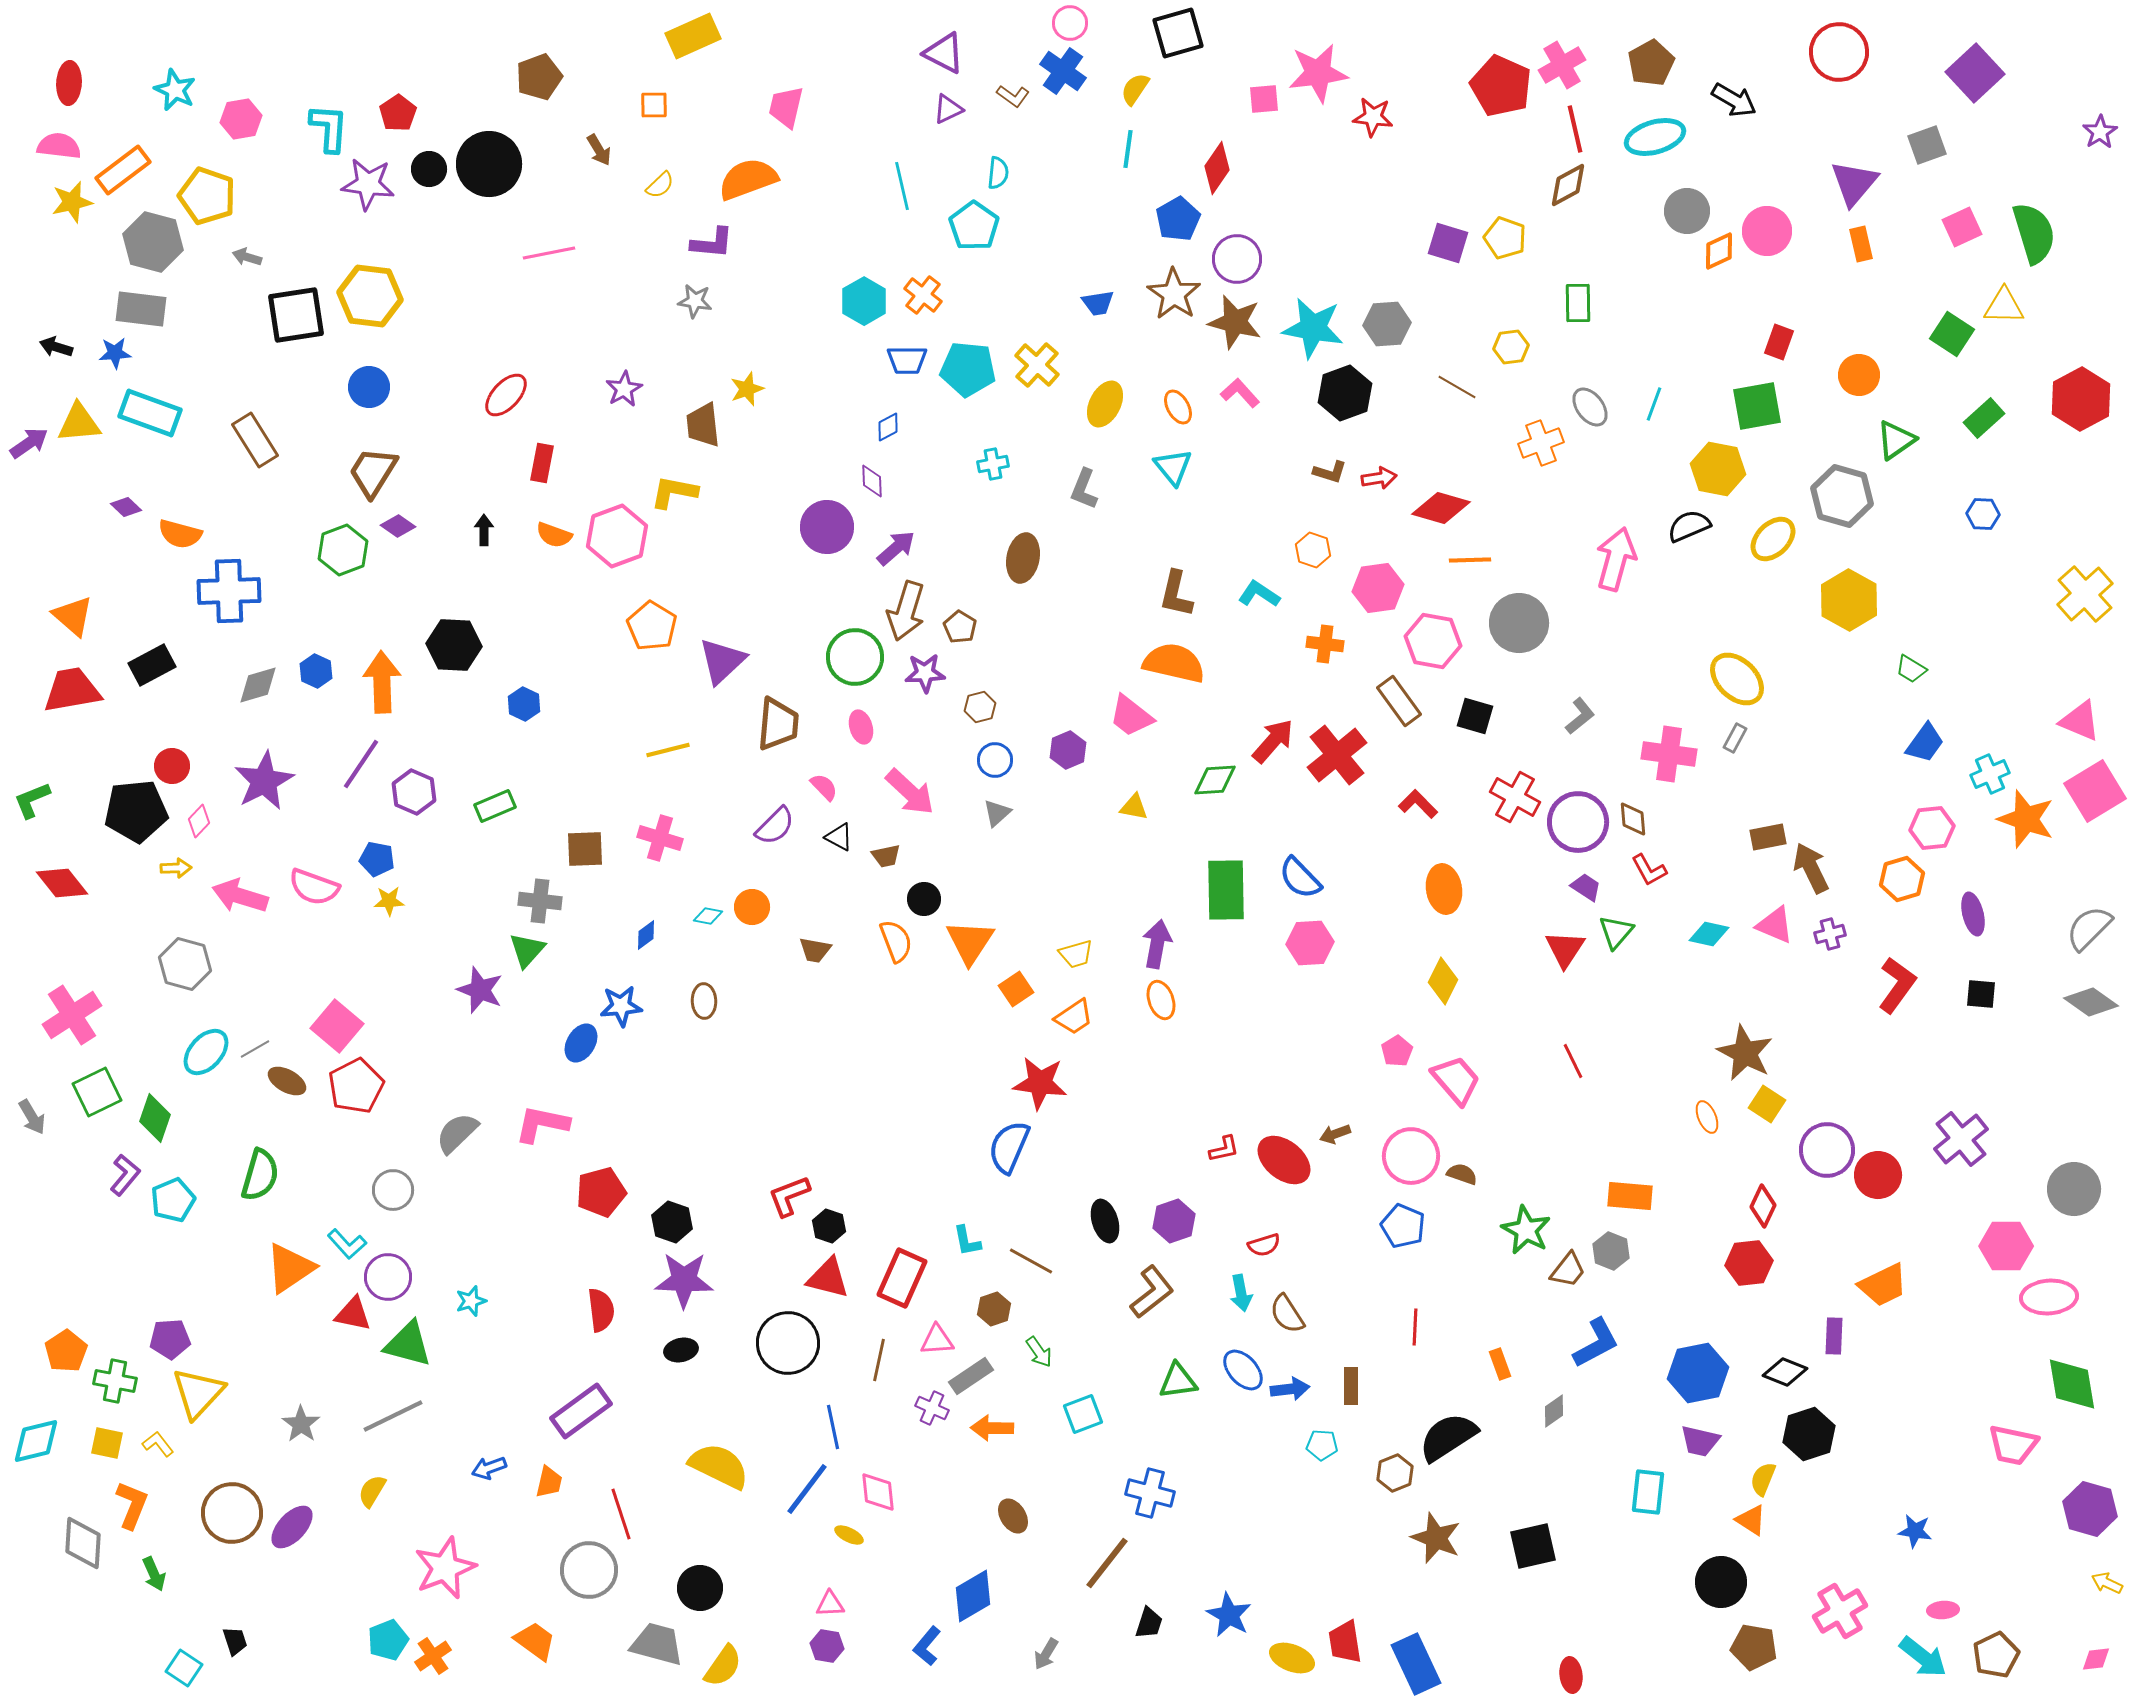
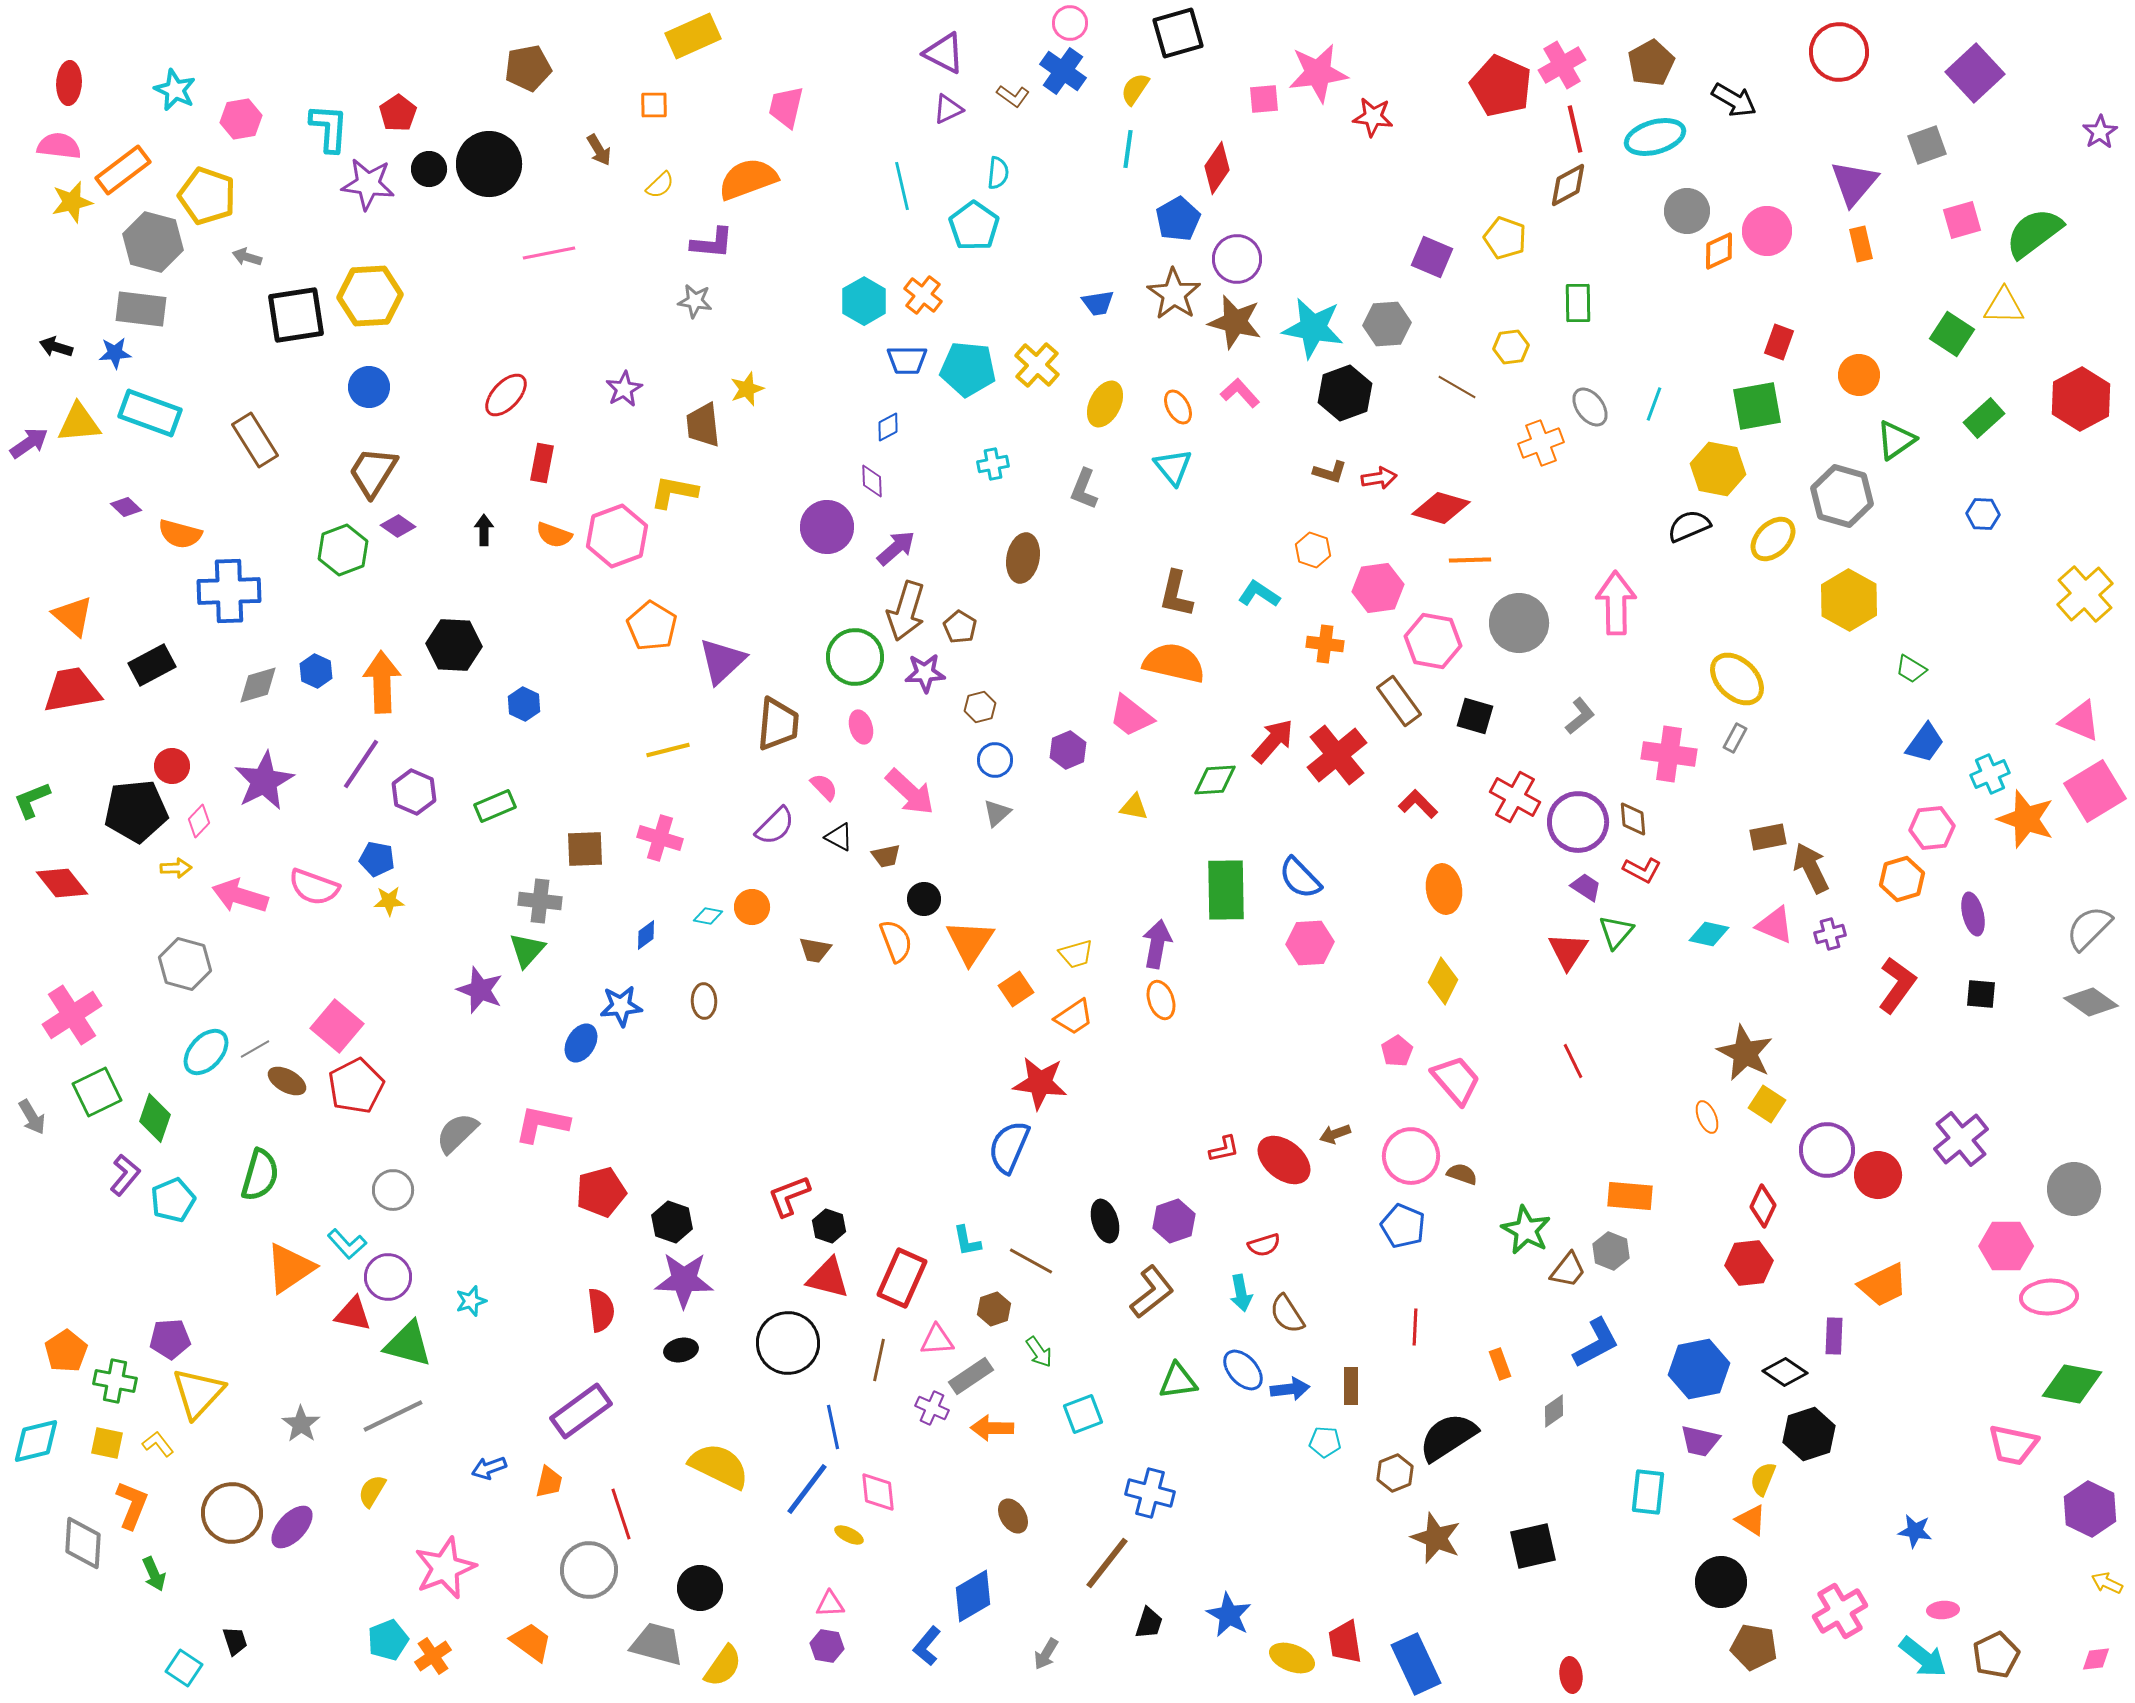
brown pentagon at (539, 77): moved 11 px left, 9 px up; rotated 9 degrees clockwise
pink square at (1962, 227): moved 7 px up; rotated 9 degrees clockwise
green semicircle at (2034, 233): rotated 110 degrees counterclockwise
purple square at (1448, 243): moved 16 px left, 14 px down; rotated 6 degrees clockwise
yellow hexagon at (370, 296): rotated 10 degrees counterclockwise
pink arrow at (1616, 559): moved 44 px down; rotated 16 degrees counterclockwise
red L-shape at (1649, 870): moved 7 px left; rotated 33 degrees counterclockwise
red triangle at (1565, 949): moved 3 px right, 2 px down
black diamond at (1785, 1372): rotated 12 degrees clockwise
blue hexagon at (1698, 1373): moved 1 px right, 4 px up
green diamond at (2072, 1384): rotated 70 degrees counterclockwise
cyan pentagon at (1322, 1445): moved 3 px right, 3 px up
purple hexagon at (2090, 1509): rotated 10 degrees clockwise
orange trapezoid at (535, 1641): moved 4 px left, 1 px down
